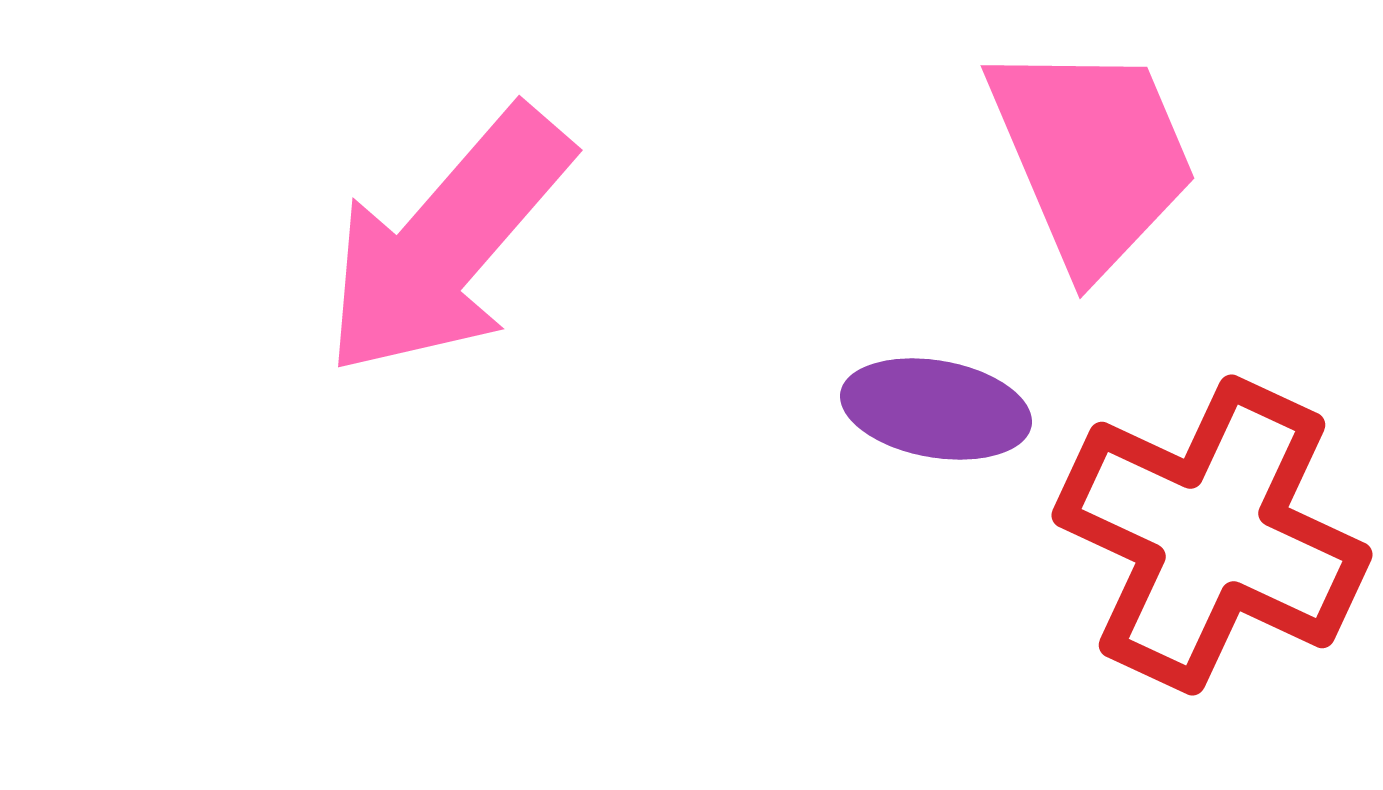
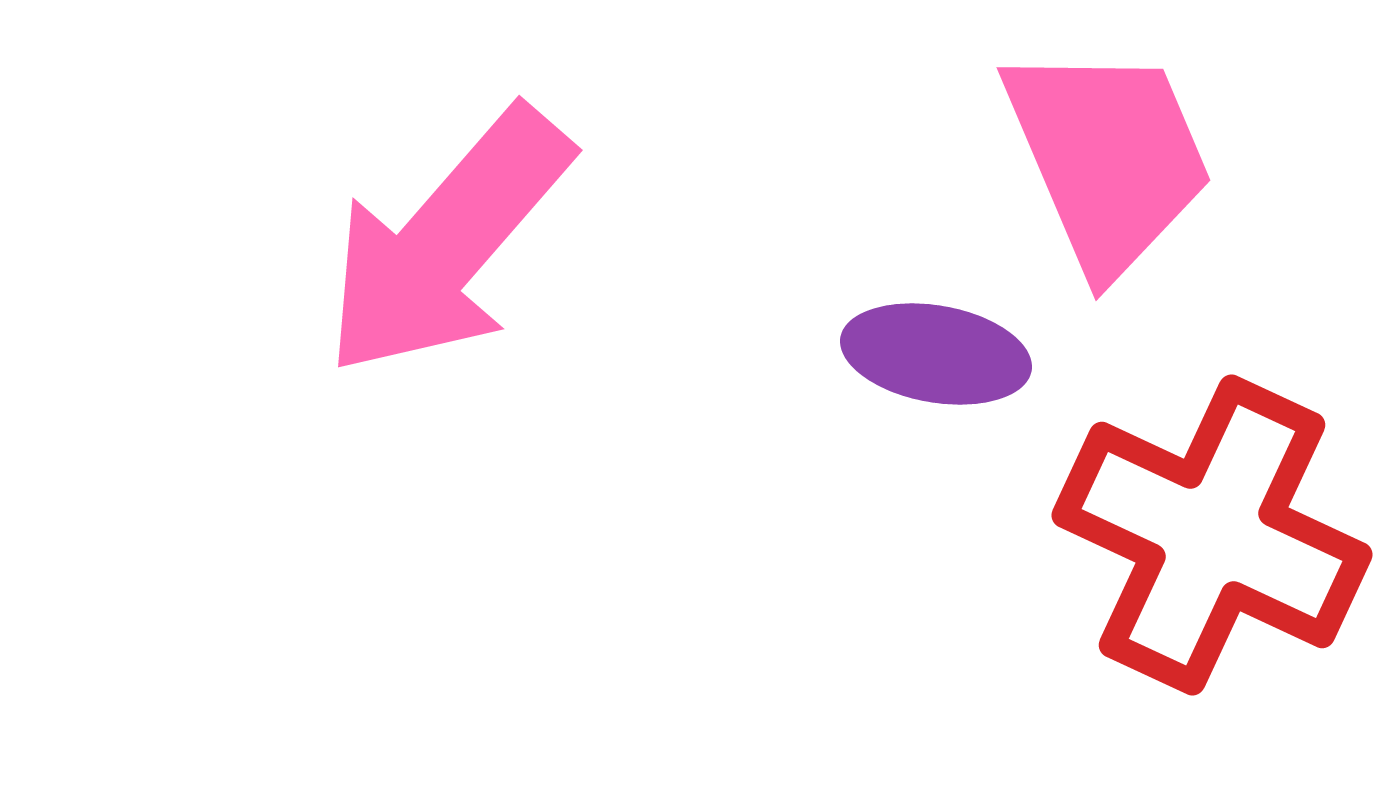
pink trapezoid: moved 16 px right, 2 px down
purple ellipse: moved 55 px up
